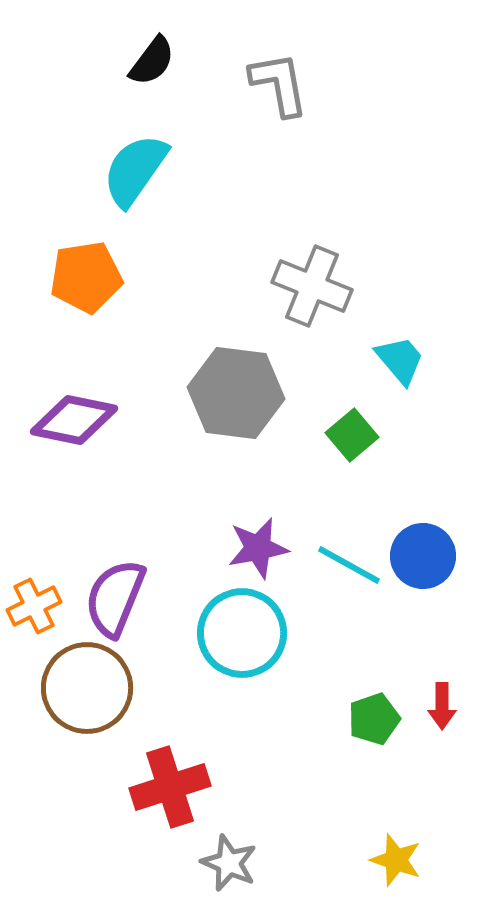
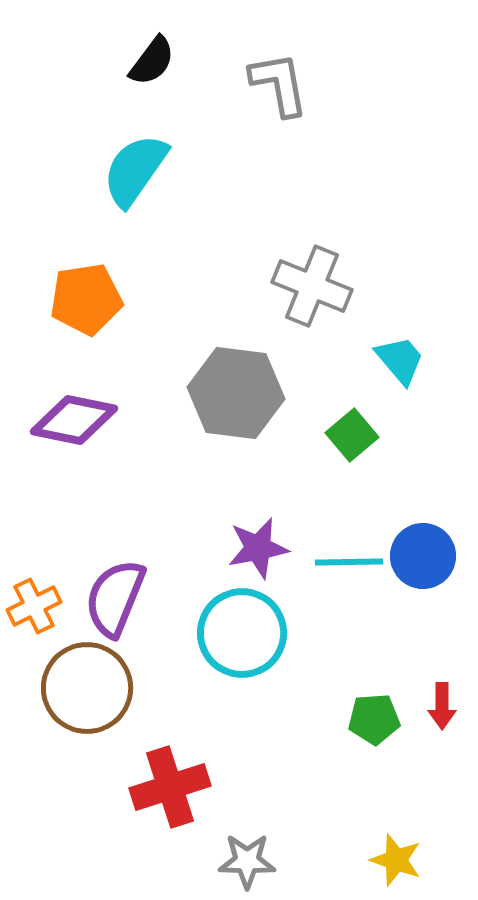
orange pentagon: moved 22 px down
cyan line: moved 3 px up; rotated 30 degrees counterclockwise
green pentagon: rotated 15 degrees clockwise
gray star: moved 18 px right, 2 px up; rotated 22 degrees counterclockwise
